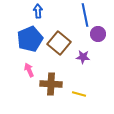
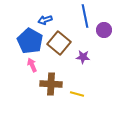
blue arrow: moved 7 px right, 9 px down; rotated 104 degrees counterclockwise
blue line: moved 1 px down
purple circle: moved 6 px right, 4 px up
blue pentagon: moved 2 px down; rotated 20 degrees counterclockwise
pink arrow: moved 3 px right, 5 px up
yellow line: moved 2 px left
